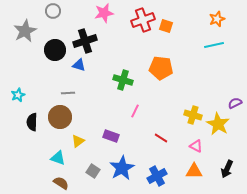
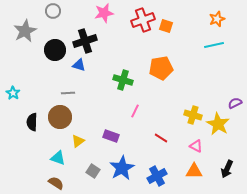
orange pentagon: rotated 15 degrees counterclockwise
cyan star: moved 5 px left, 2 px up; rotated 16 degrees counterclockwise
brown semicircle: moved 5 px left
